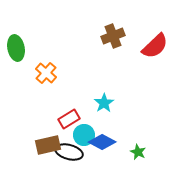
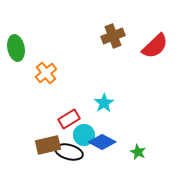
orange cross: rotated 10 degrees clockwise
